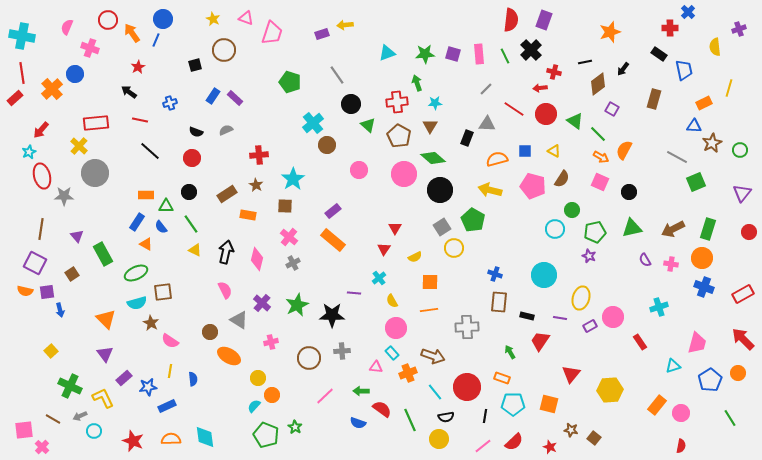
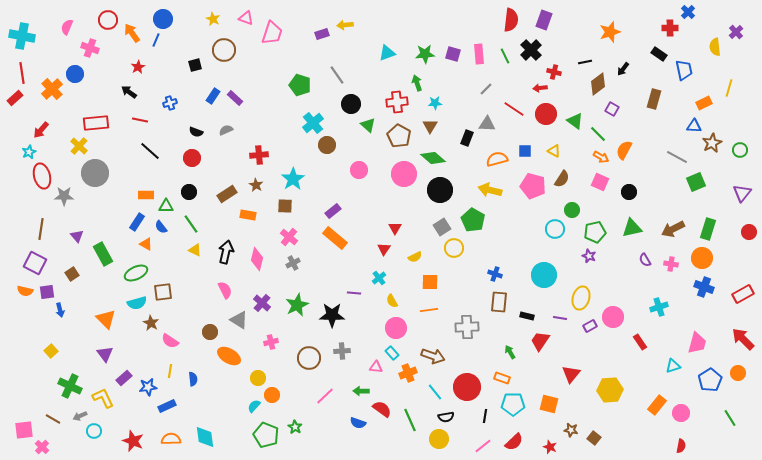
purple cross at (739, 29): moved 3 px left, 3 px down; rotated 24 degrees counterclockwise
green pentagon at (290, 82): moved 10 px right, 3 px down
orange rectangle at (333, 240): moved 2 px right, 2 px up
